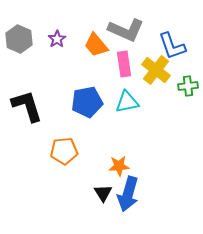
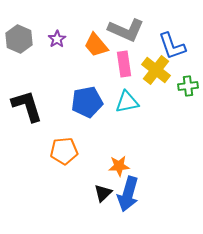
black triangle: rotated 18 degrees clockwise
